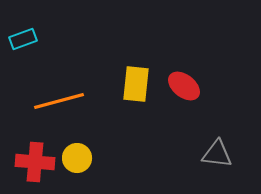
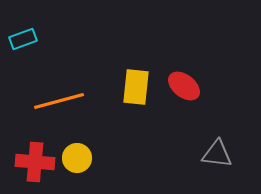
yellow rectangle: moved 3 px down
